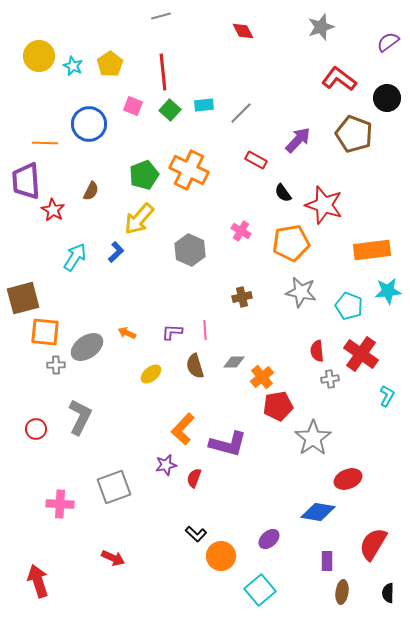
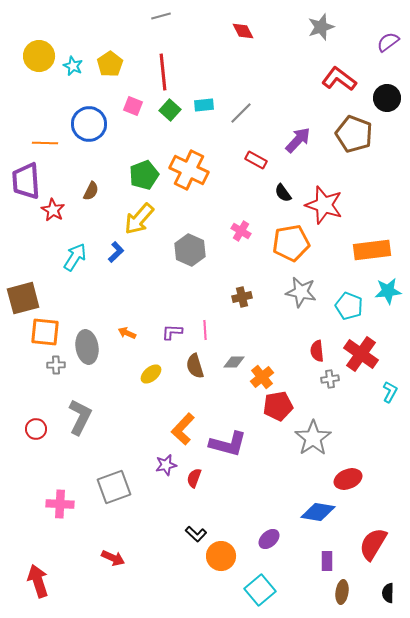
gray ellipse at (87, 347): rotated 64 degrees counterclockwise
cyan L-shape at (387, 396): moved 3 px right, 4 px up
